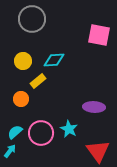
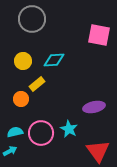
yellow rectangle: moved 1 px left, 3 px down
purple ellipse: rotated 15 degrees counterclockwise
cyan semicircle: rotated 28 degrees clockwise
cyan arrow: rotated 24 degrees clockwise
